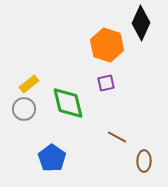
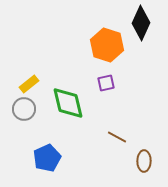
blue pentagon: moved 5 px left; rotated 12 degrees clockwise
